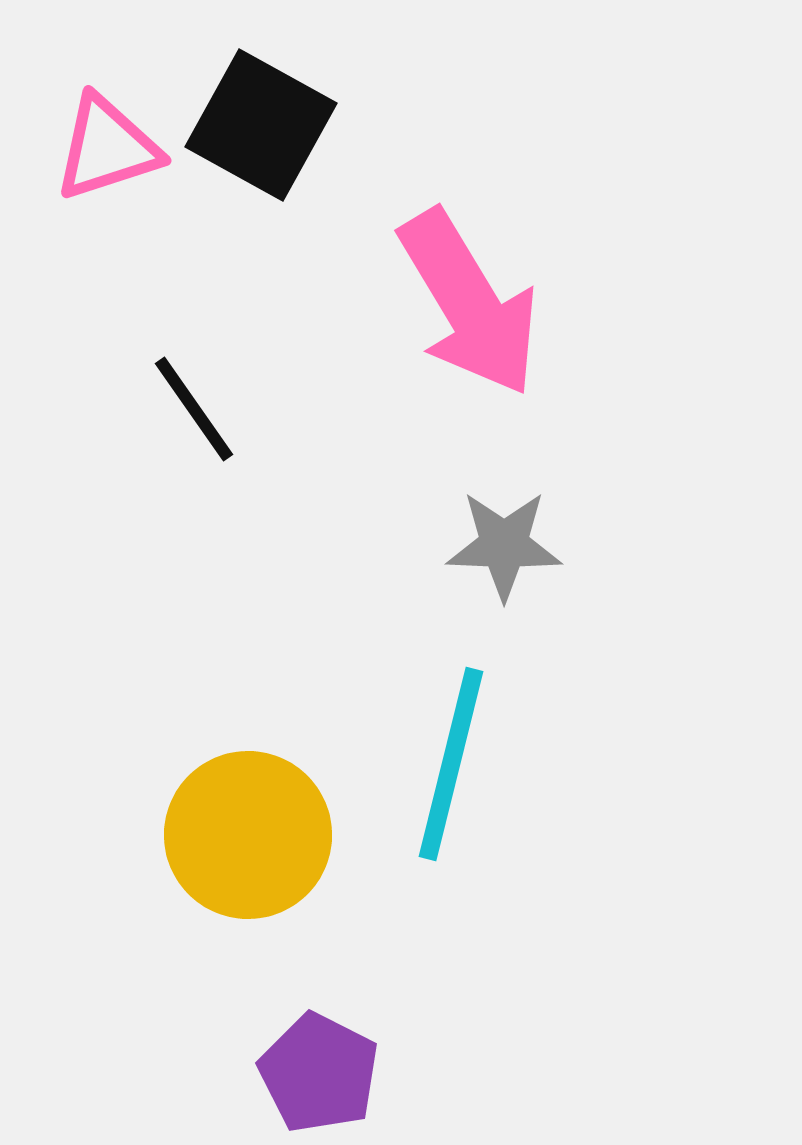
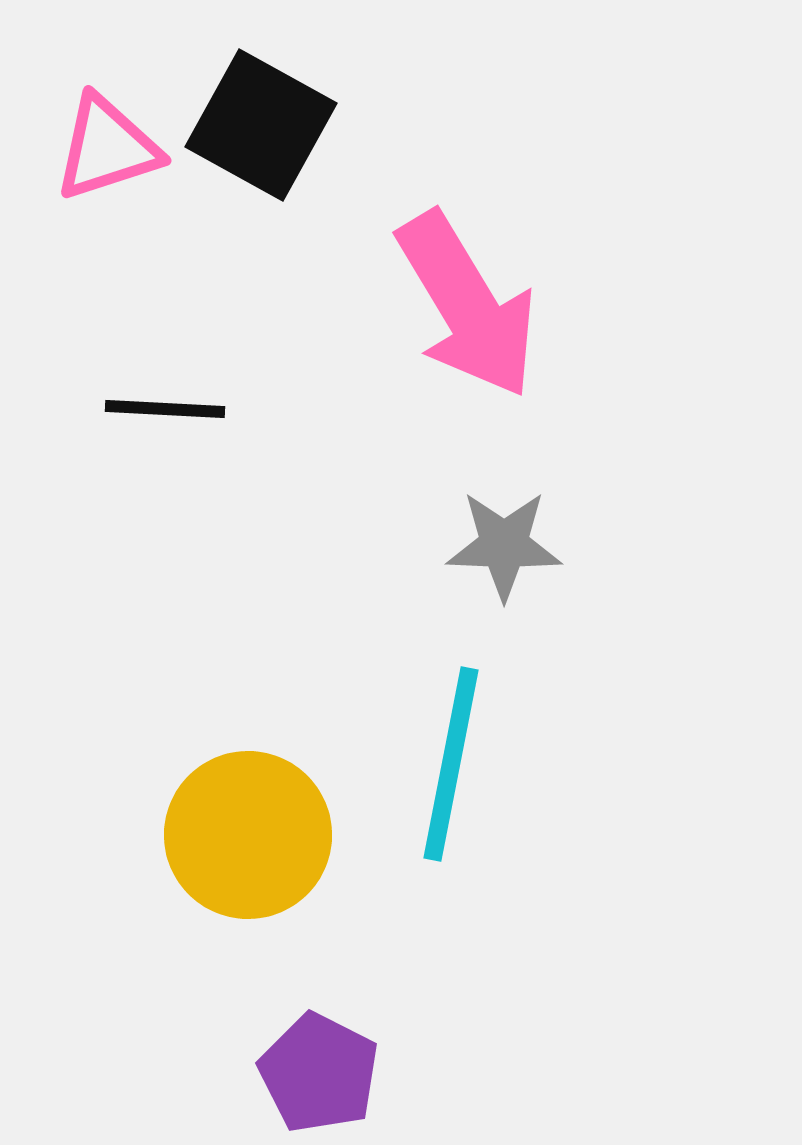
pink arrow: moved 2 px left, 2 px down
black line: moved 29 px left; rotated 52 degrees counterclockwise
cyan line: rotated 3 degrees counterclockwise
